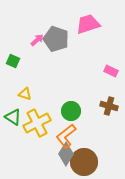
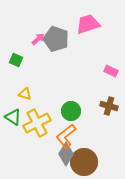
pink arrow: moved 1 px right, 1 px up
green square: moved 3 px right, 1 px up
